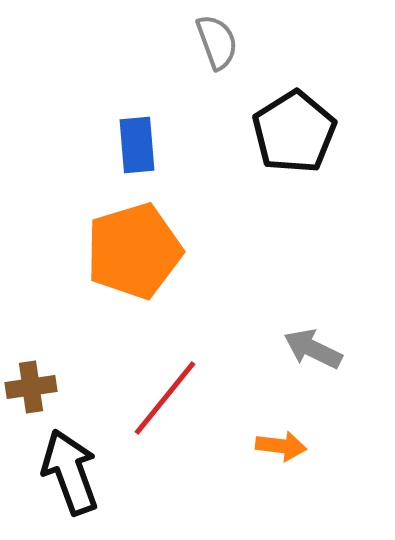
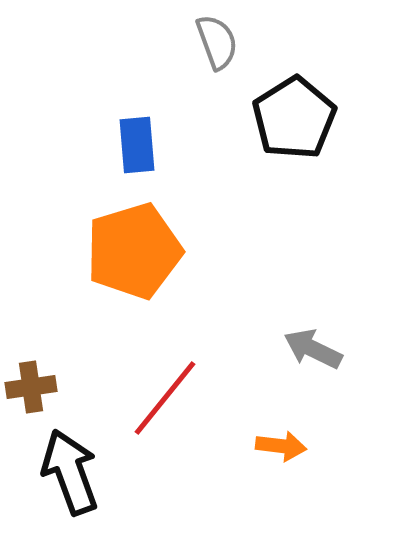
black pentagon: moved 14 px up
